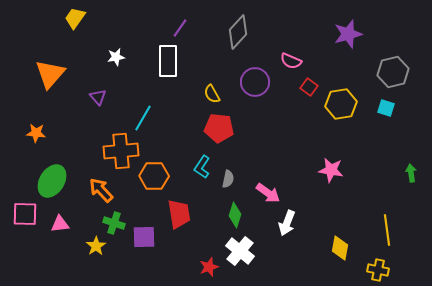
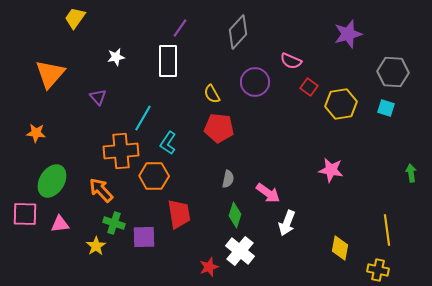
gray hexagon: rotated 16 degrees clockwise
cyan L-shape: moved 34 px left, 24 px up
